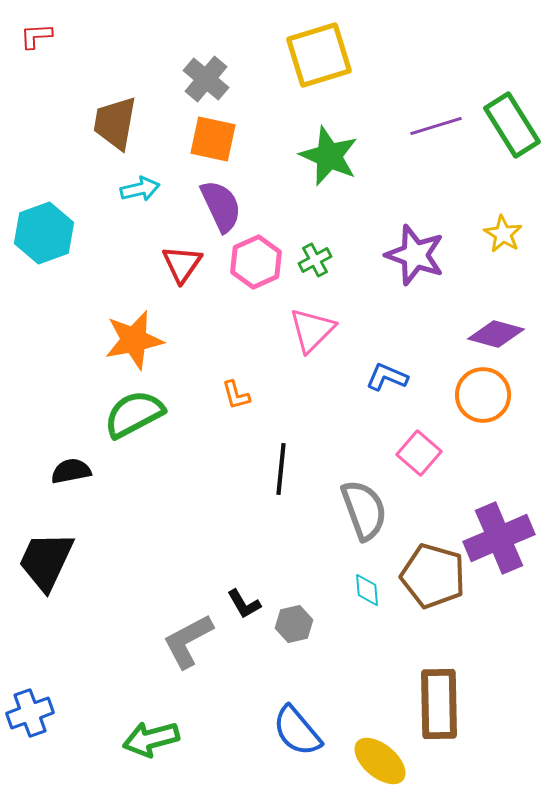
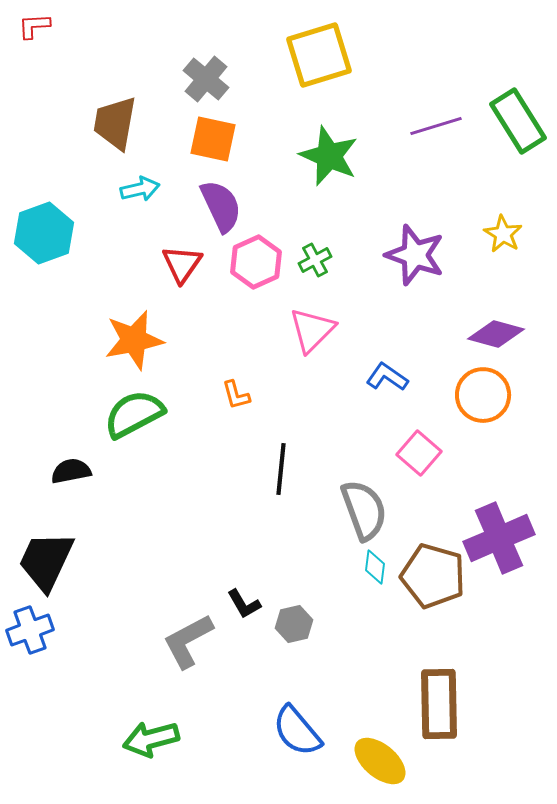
red L-shape: moved 2 px left, 10 px up
green rectangle: moved 6 px right, 4 px up
blue L-shape: rotated 12 degrees clockwise
cyan diamond: moved 8 px right, 23 px up; rotated 12 degrees clockwise
blue cross: moved 83 px up
